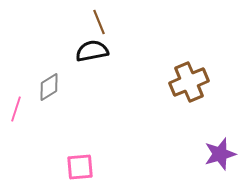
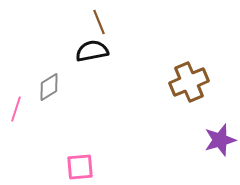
purple star: moved 14 px up
